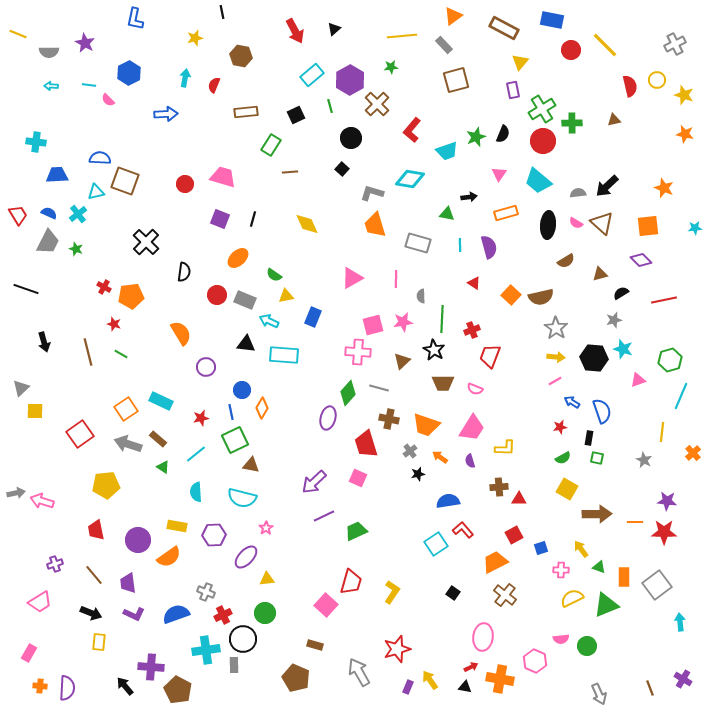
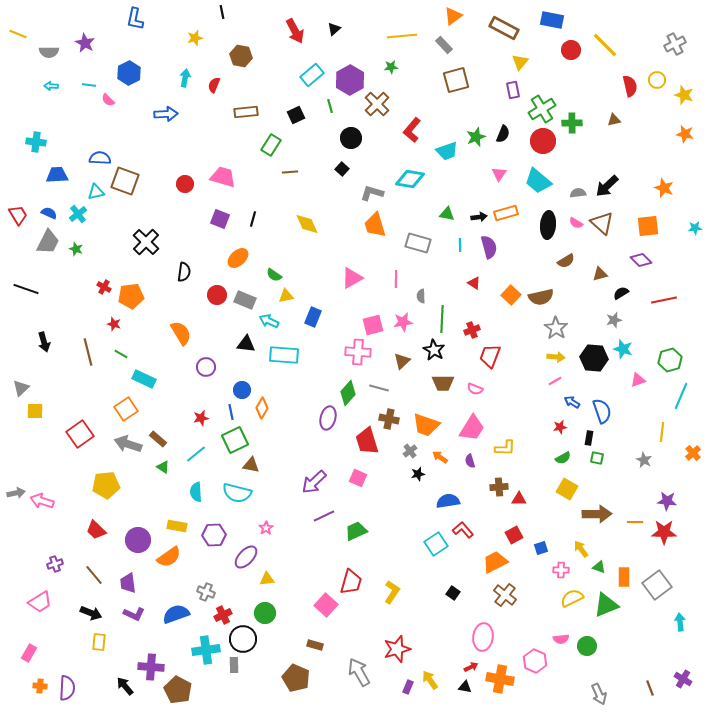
black arrow at (469, 197): moved 10 px right, 20 px down
cyan rectangle at (161, 401): moved 17 px left, 22 px up
red trapezoid at (366, 444): moved 1 px right, 3 px up
cyan semicircle at (242, 498): moved 5 px left, 5 px up
red trapezoid at (96, 530): rotated 35 degrees counterclockwise
